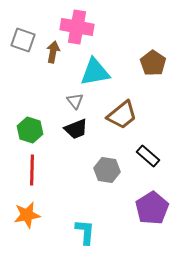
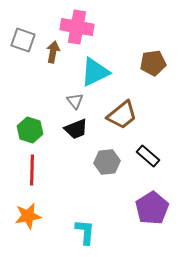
brown pentagon: rotated 30 degrees clockwise
cyan triangle: rotated 16 degrees counterclockwise
gray hexagon: moved 8 px up; rotated 15 degrees counterclockwise
orange star: moved 1 px right, 1 px down
